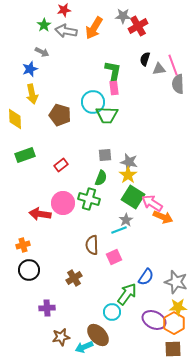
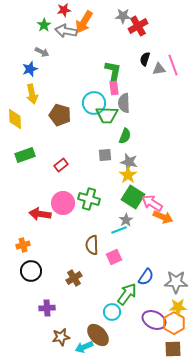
orange arrow at (94, 28): moved 10 px left, 6 px up
gray semicircle at (178, 84): moved 54 px left, 19 px down
cyan circle at (93, 102): moved 1 px right, 1 px down
green semicircle at (101, 178): moved 24 px right, 42 px up
black circle at (29, 270): moved 2 px right, 1 px down
gray star at (176, 282): rotated 15 degrees counterclockwise
